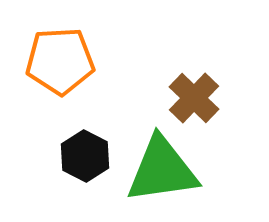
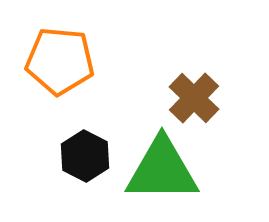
orange pentagon: rotated 8 degrees clockwise
green triangle: rotated 8 degrees clockwise
